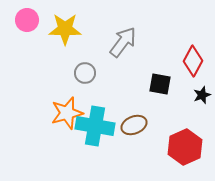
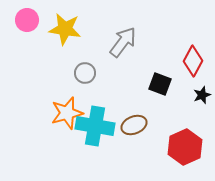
yellow star: rotated 8 degrees clockwise
black square: rotated 10 degrees clockwise
